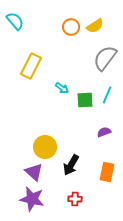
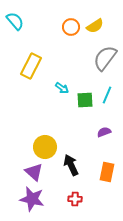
black arrow: rotated 125 degrees clockwise
